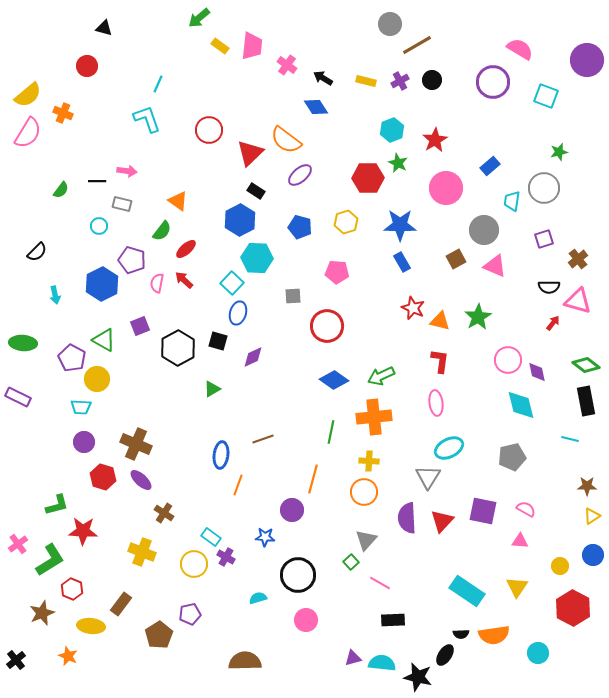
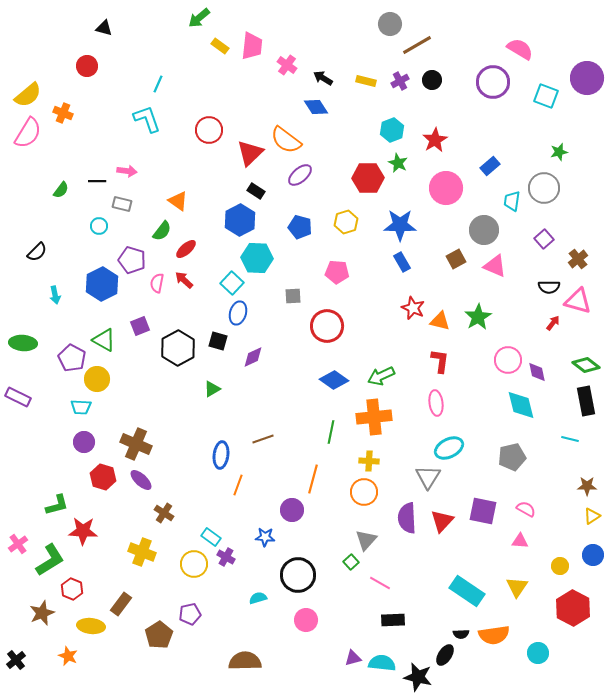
purple circle at (587, 60): moved 18 px down
purple square at (544, 239): rotated 24 degrees counterclockwise
